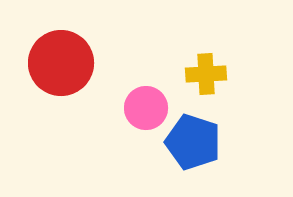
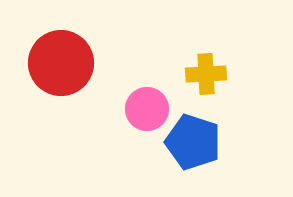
pink circle: moved 1 px right, 1 px down
